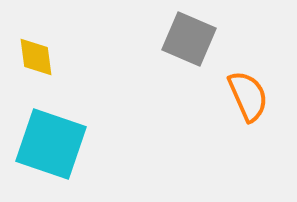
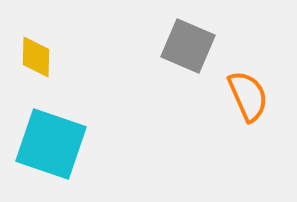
gray square: moved 1 px left, 7 px down
yellow diamond: rotated 9 degrees clockwise
